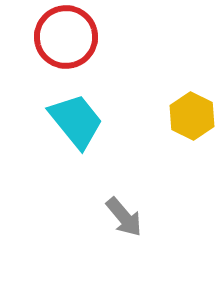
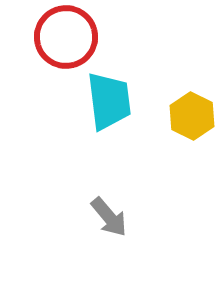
cyan trapezoid: moved 33 px right, 20 px up; rotated 32 degrees clockwise
gray arrow: moved 15 px left
